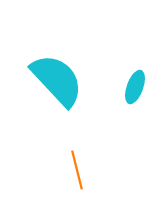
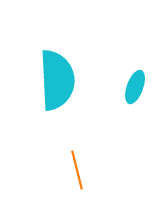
cyan semicircle: rotated 40 degrees clockwise
